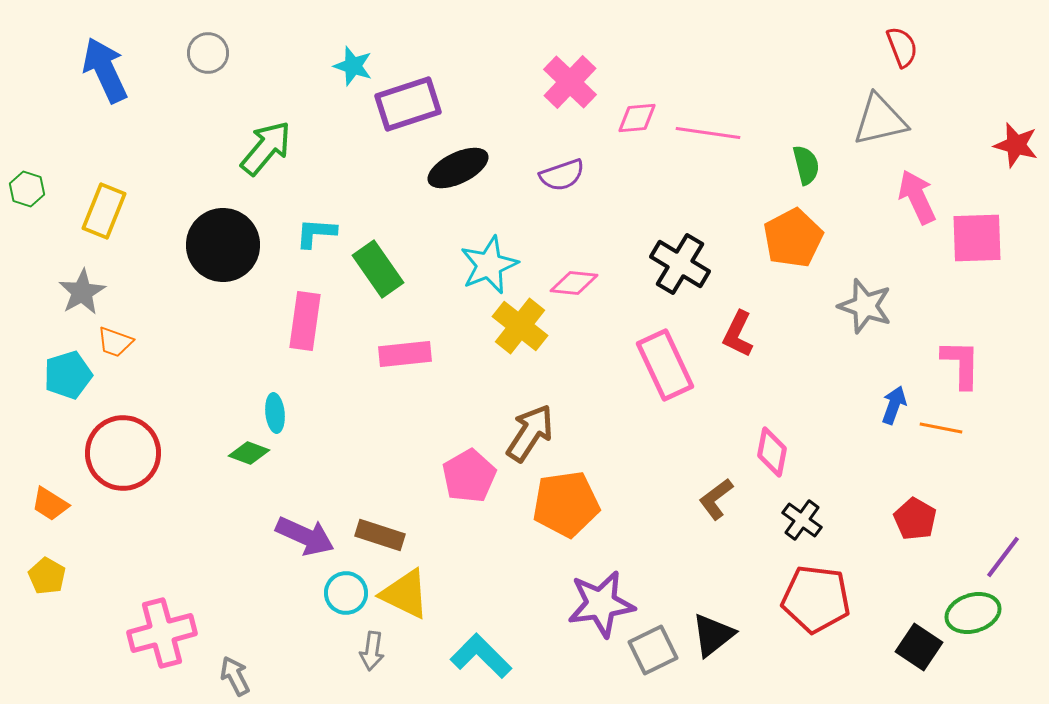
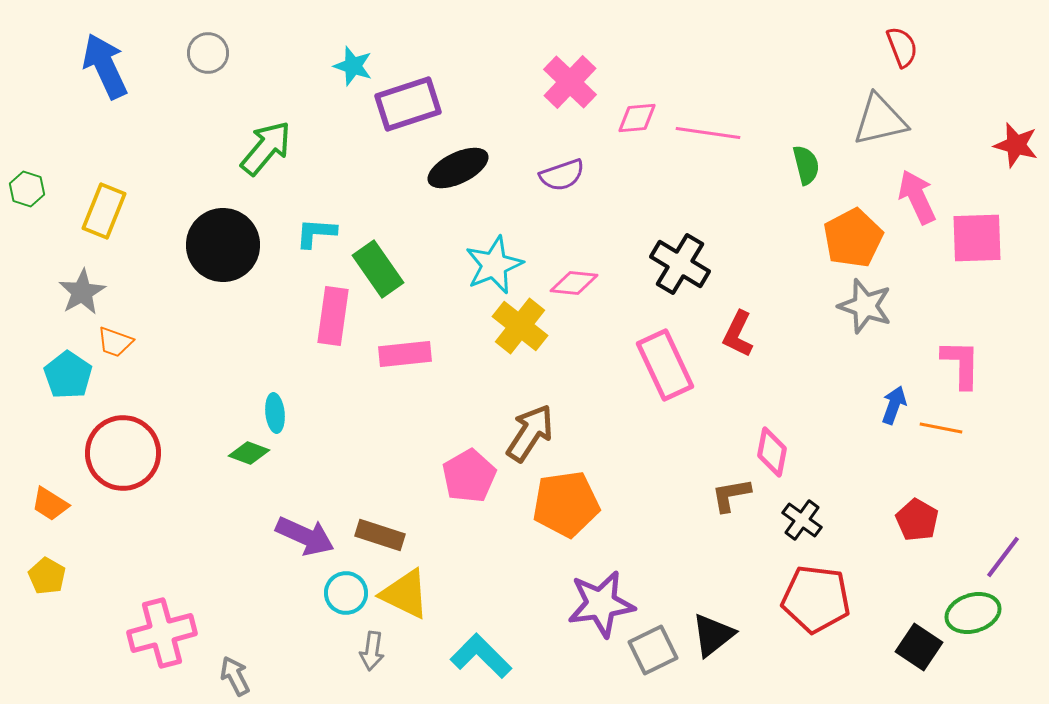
blue arrow at (105, 70): moved 4 px up
orange pentagon at (793, 238): moved 60 px right
cyan star at (489, 265): moved 5 px right
pink rectangle at (305, 321): moved 28 px right, 5 px up
cyan pentagon at (68, 375): rotated 21 degrees counterclockwise
brown L-shape at (716, 499): moved 15 px right, 4 px up; rotated 27 degrees clockwise
red pentagon at (915, 519): moved 2 px right, 1 px down
